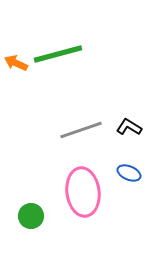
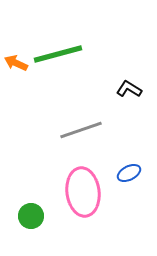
black L-shape: moved 38 px up
blue ellipse: rotated 50 degrees counterclockwise
